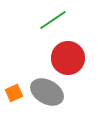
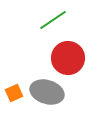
gray ellipse: rotated 12 degrees counterclockwise
